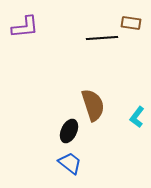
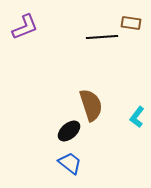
purple L-shape: rotated 16 degrees counterclockwise
black line: moved 1 px up
brown semicircle: moved 2 px left
black ellipse: rotated 25 degrees clockwise
